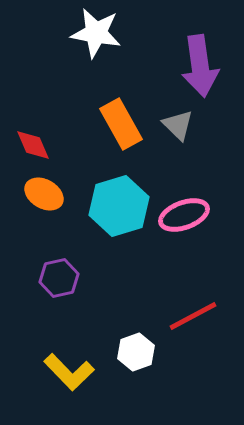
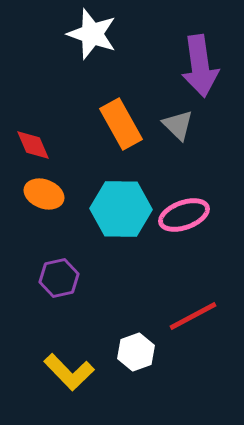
white star: moved 4 px left, 1 px down; rotated 9 degrees clockwise
orange ellipse: rotated 9 degrees counterclockwise
cyan hexagon: moved 2 px right, 3 px down; rotated 18 degrees clockwise
